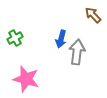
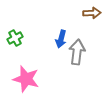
brown arrow: moved 1 px left, 2 px up; rotated 132 degrees clockwise
